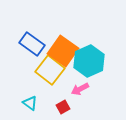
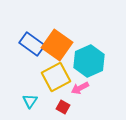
orange square: moved 6 px left, 6 px up
yellow square: moved 6 px right, 7 px down; rotated 24 degrees clockwise
pink arrow: moved 1 px up
cyan triangle: moved 2 px up; rotated 28 degrees clockwise
red square: rotated 32 degrees counterclockwise
